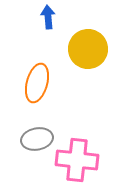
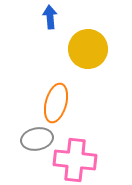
blue arrow: moved 2 px right
orange ellipse: moved 19 px right, 20 px down
pink cross: moved 2 px left
